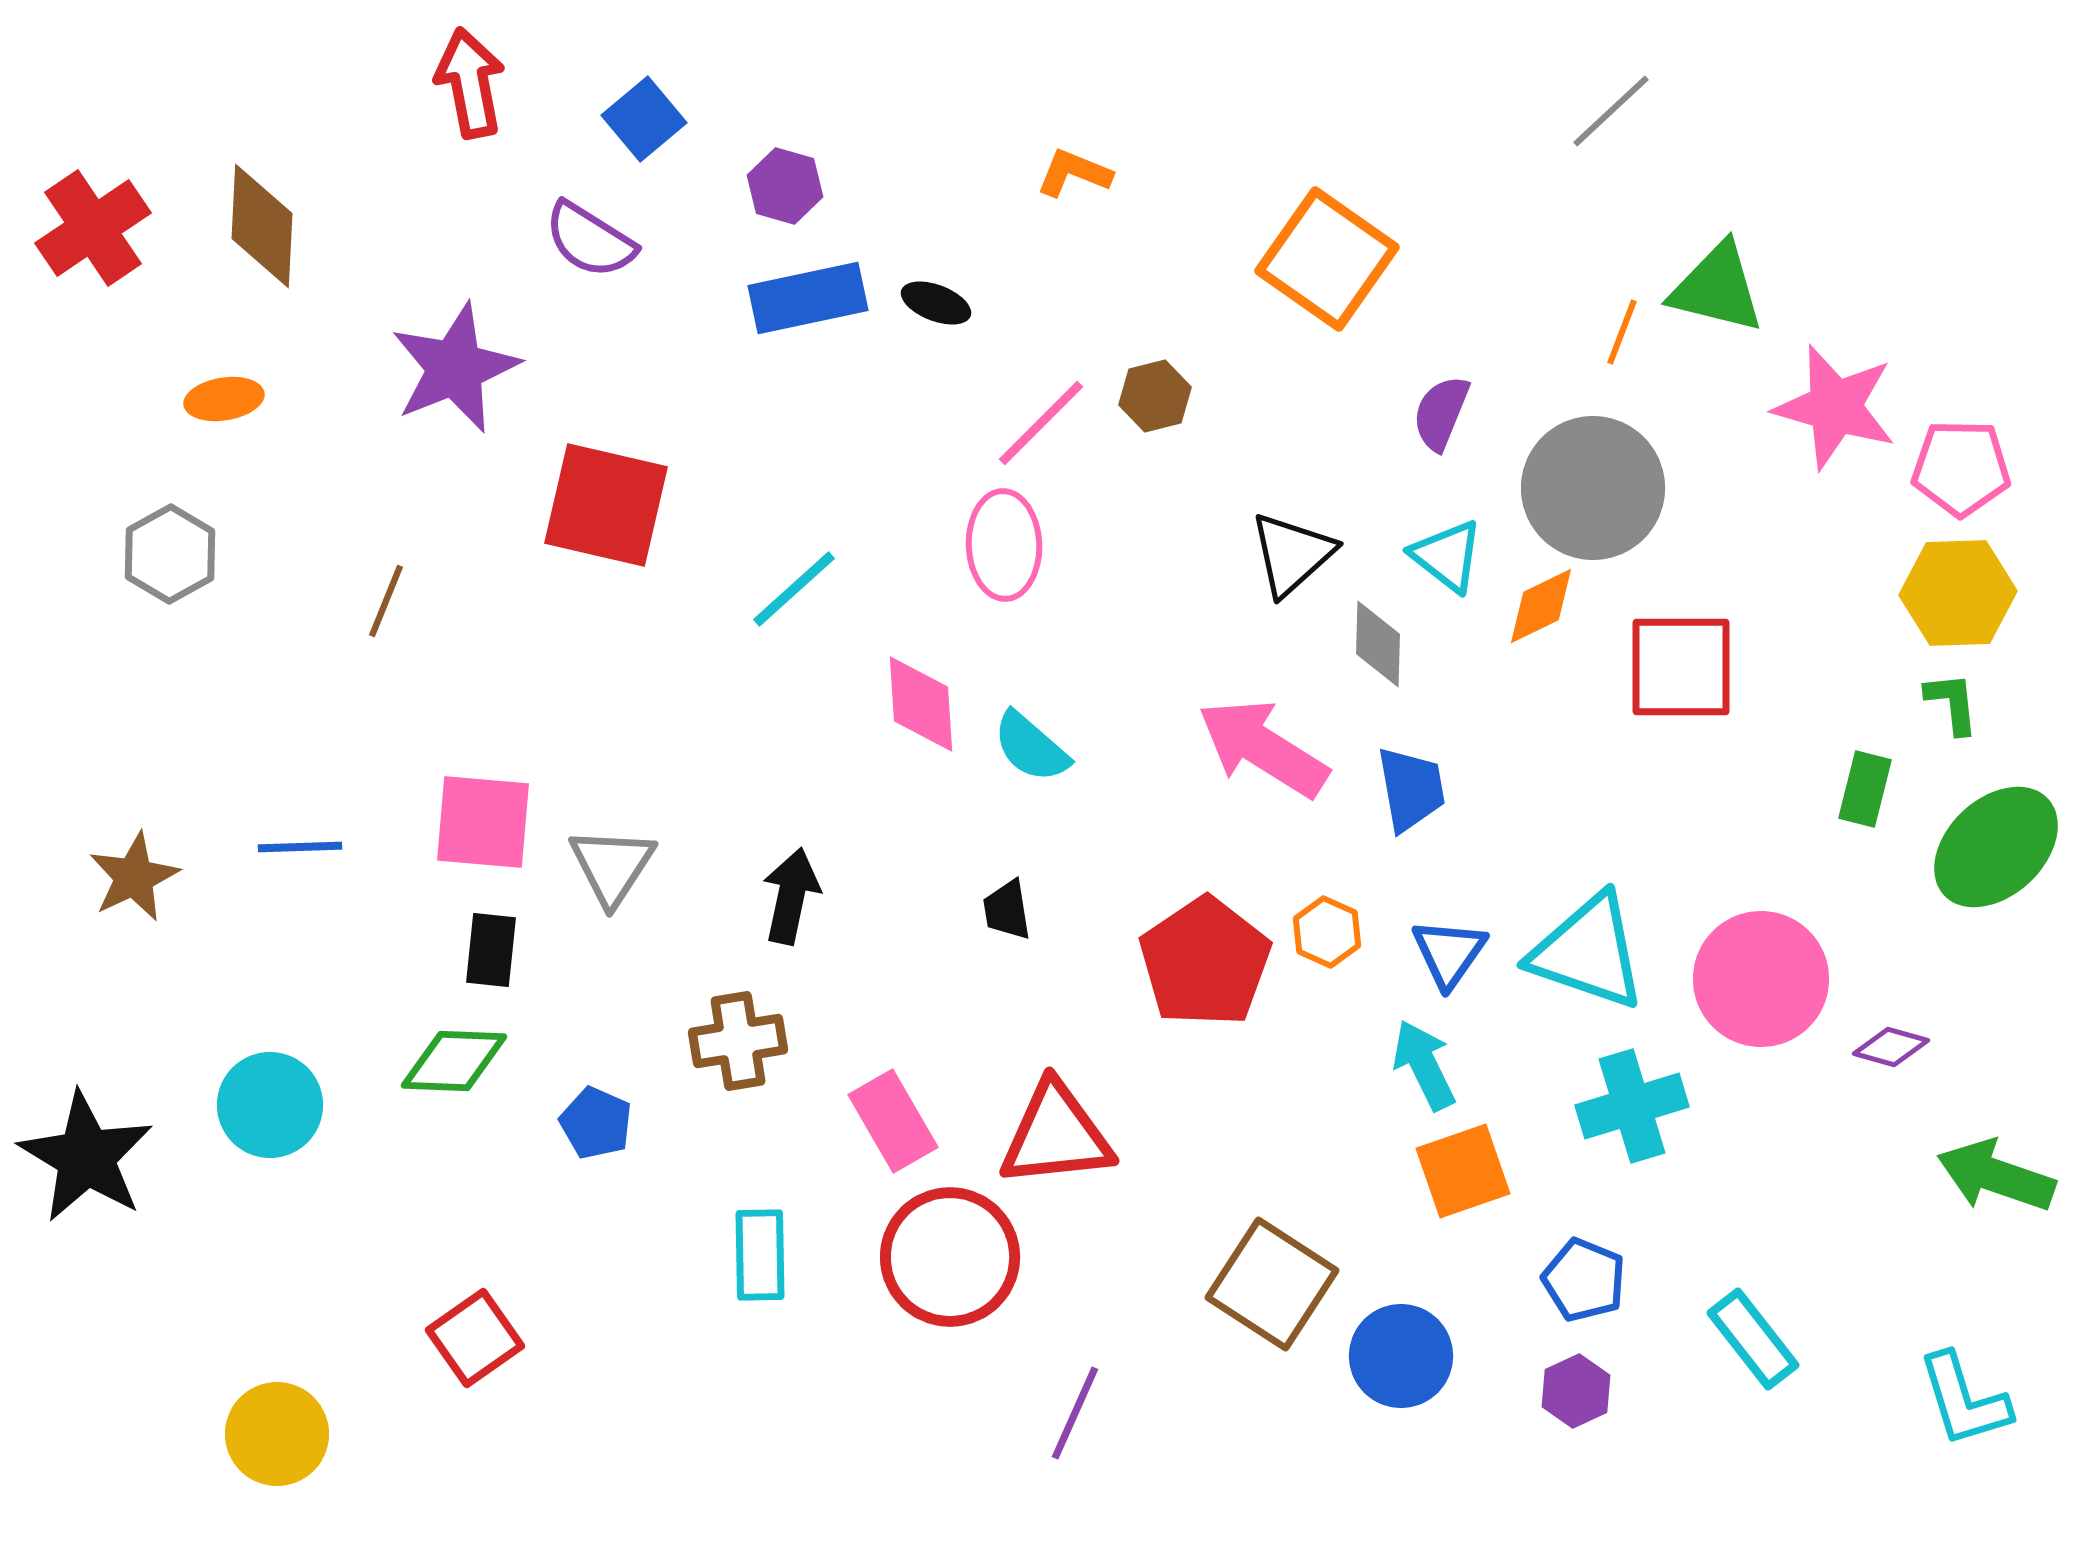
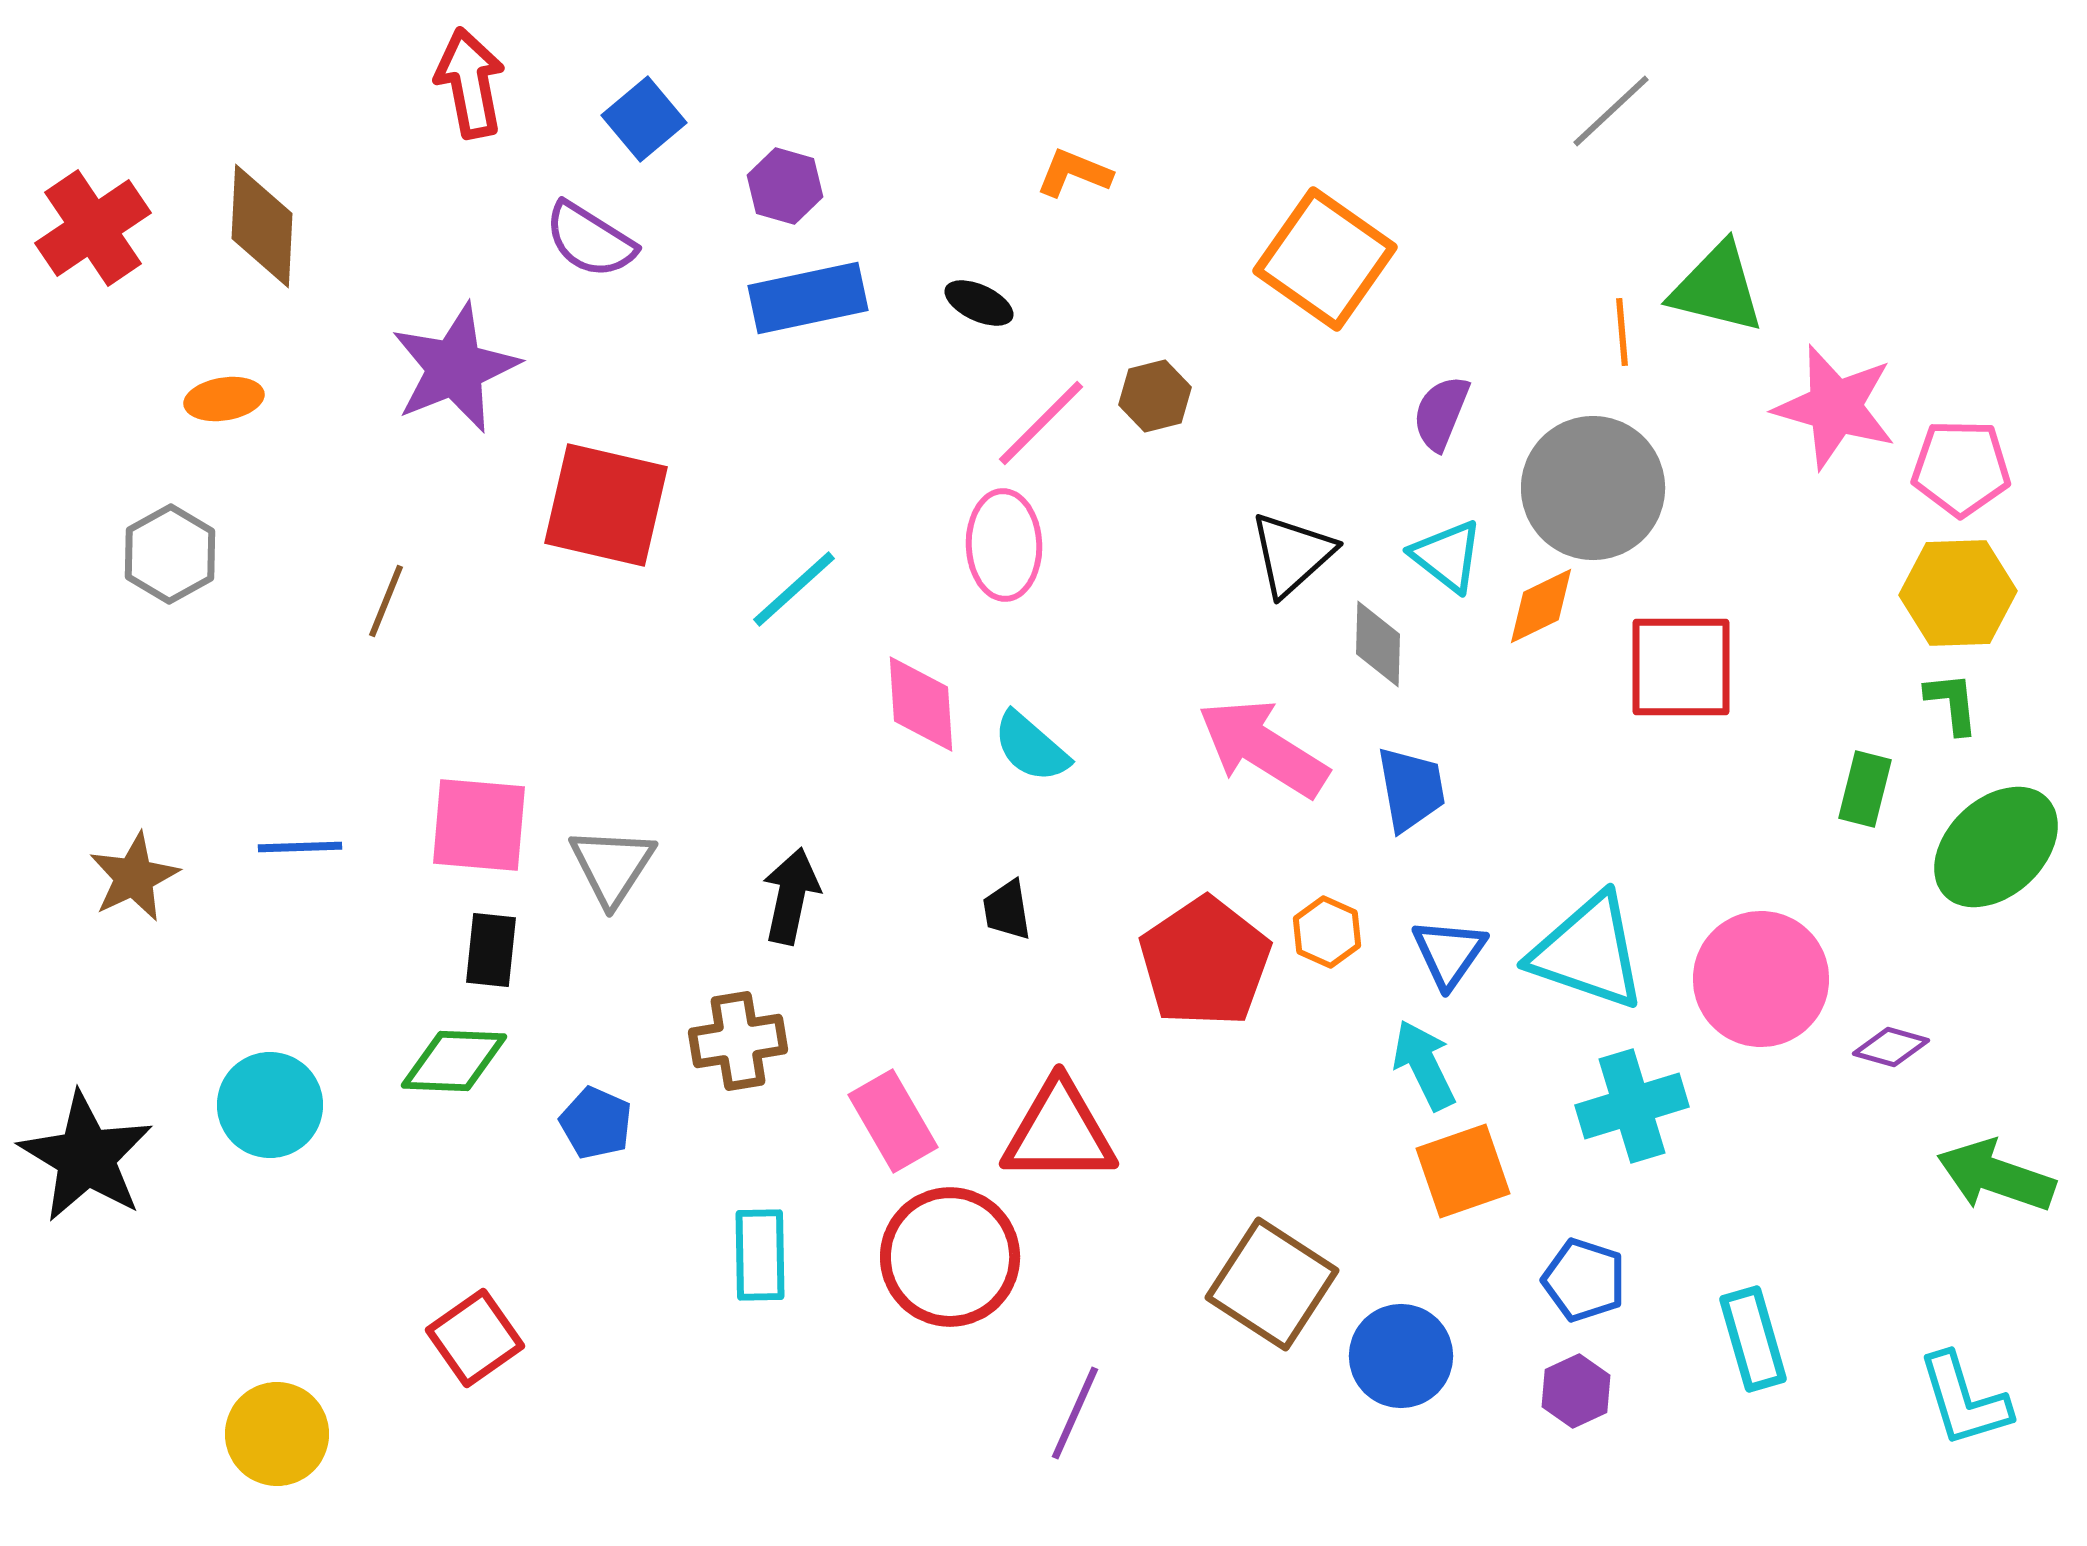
orange square at (1327, 259): moved 2 px left
black ellipse at (936, 303): moved 43 px right; rotated 4 degrees clockwise
orange line at (1622, 332): rotated 26 degrees counterclockwise
pink square at (483, 822): moved 4 px left, 3 px down
red triangle at (1056, 1135): moved 3 px right, 3 px up; rotated 6 degrees clockwise
blue pentagon at (1584, 1280): rotated 4 degrees counterclockwise
cyan rectangle at (1753, 1339): rotated 22 degrees clockwise
